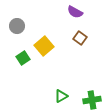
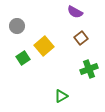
brown square: moved 1 px right; rotated 16 degrees clockwise
green cross: moved 3 px left, 31 px up; rotated 12 degrees counterclockwise
